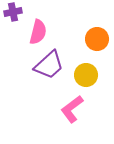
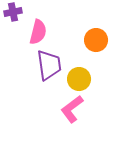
orange circle: moved 1 px left, 1 px down
purple trapezoid: rotated 56 degrees counterclockwise
yellow circle: moved 7 px left, 4 px down
